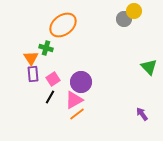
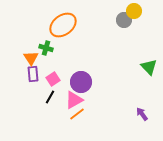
gray circle: moved 1 px down
